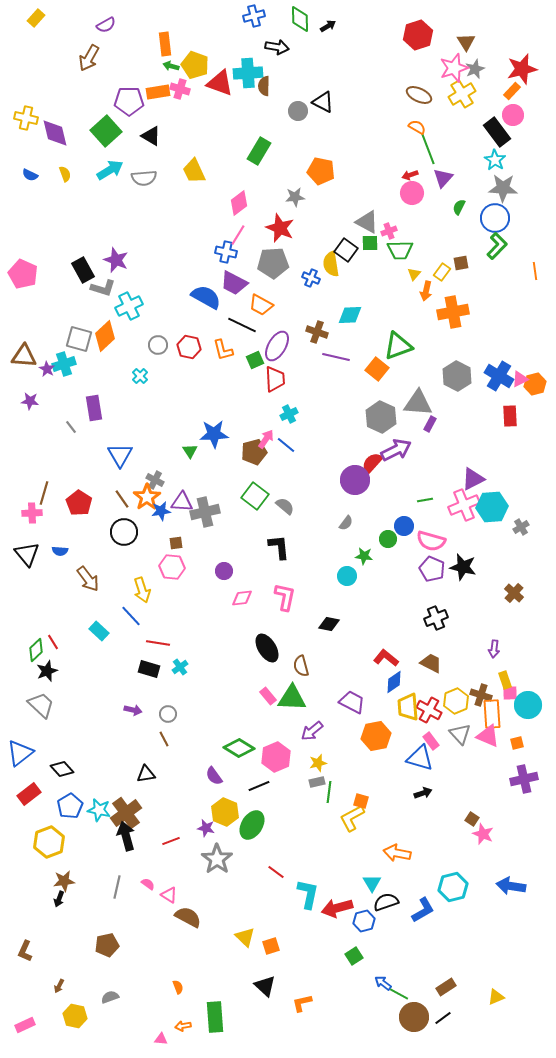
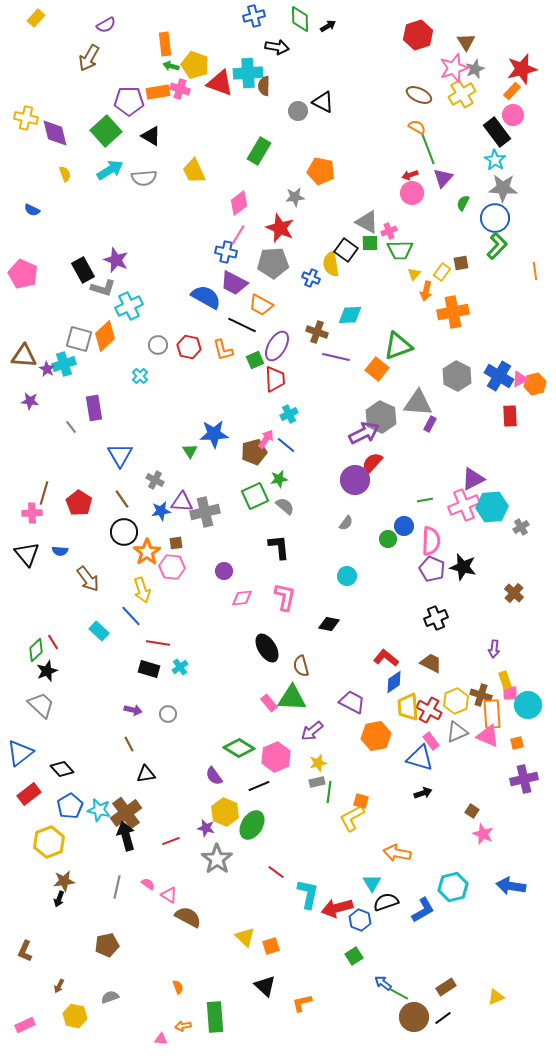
blue semicircle at (30, 175): moved 2 px right, 35 px down
green semicircle at (459, 207): moved 4 px right, 4 px up
purple arrow at (396, 450): moved 32 px left, 17 px up
green square at (255, 496): rotated 28 degrees clockwise
orange star at (147, 497): moved 55 px down
pink semicircle at (431, 541): rotated 104 degrees counterclockwise
green star at (364, 556): moved 85 px left, 77 px up; rotated 18 degrees counterclockwise
pink rectangle at (268, 696): moved 1 px right, 7 px down
gray triangle at (460, 734): moved 3 px left, 2 px up; rotated 50 degrees clockwise
brown line at (164, 739): moved 35 px left, 5 px down
brown square at (472, 819): moved 8 px up
blue hexagon at (364, 921): moved 4 px left, 1 px up; rotated 25 degrees counterclockwise
